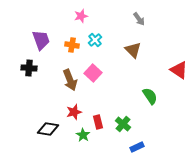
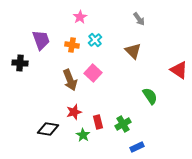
pink star: moved 1 px left, 1 px down; rotated 16 degrees counterclockwise
brown triangle: moved 1 px down
black cross: moved 9 px left, 5 px up
green cross: rotated 21 degrees clockwise
